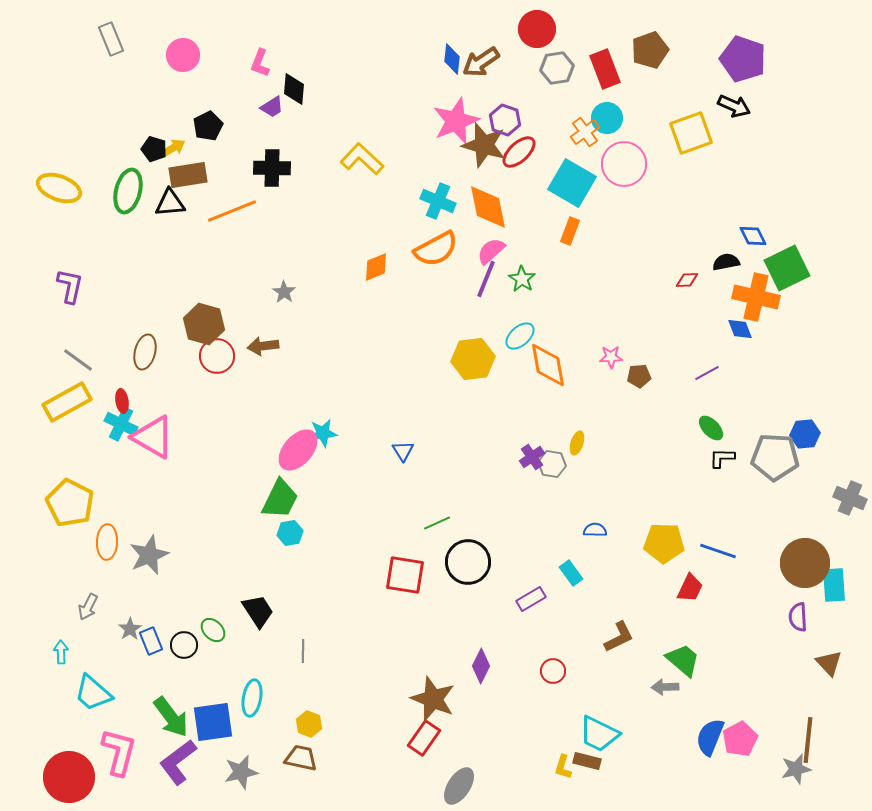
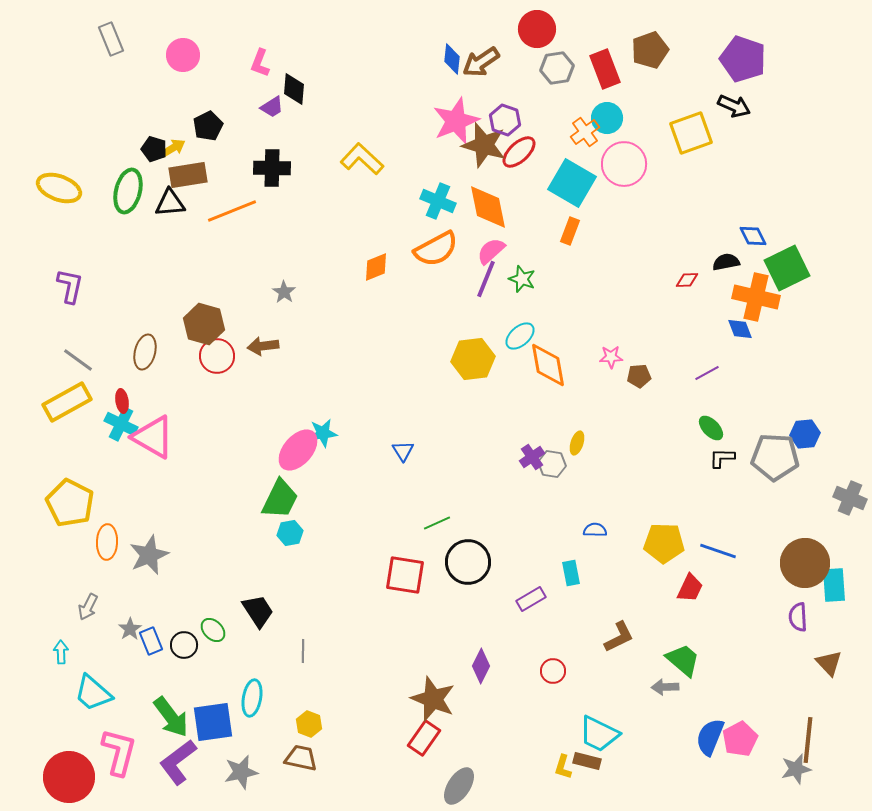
green star at (522, 279): rotated 12 degrees counterclockwise
cyan rectangle at (571, 573): rotated 25 degrees clockwise
